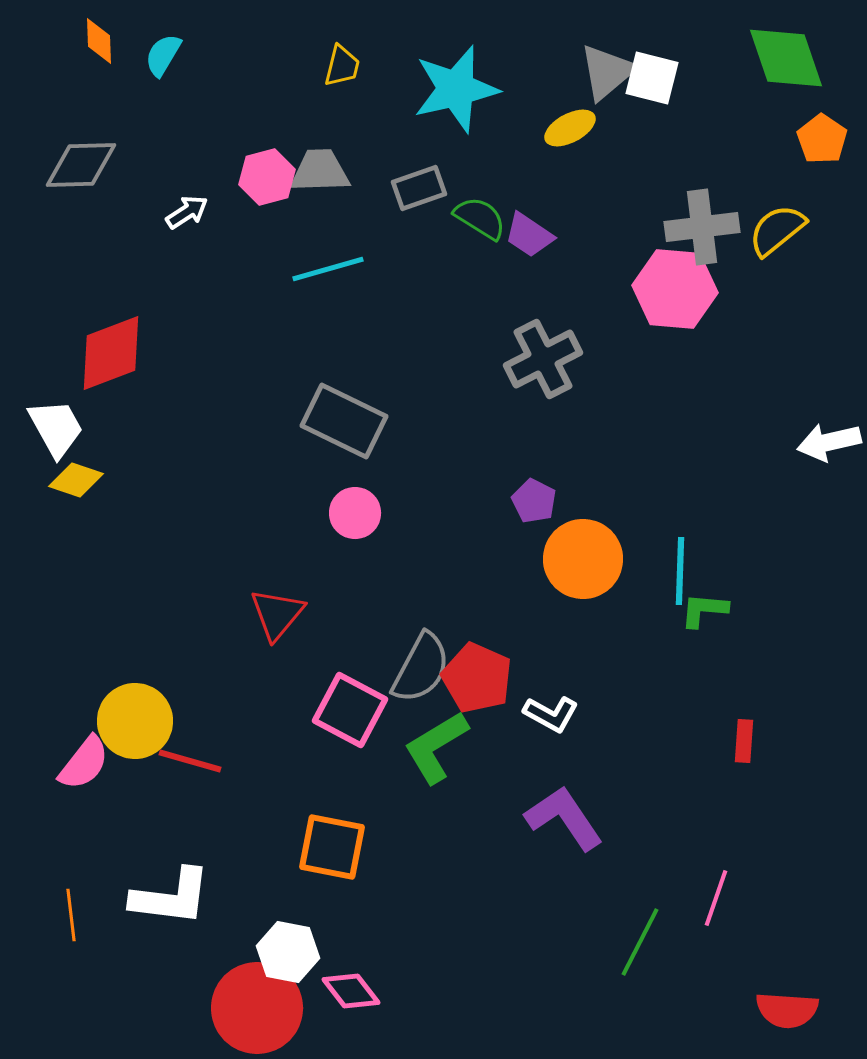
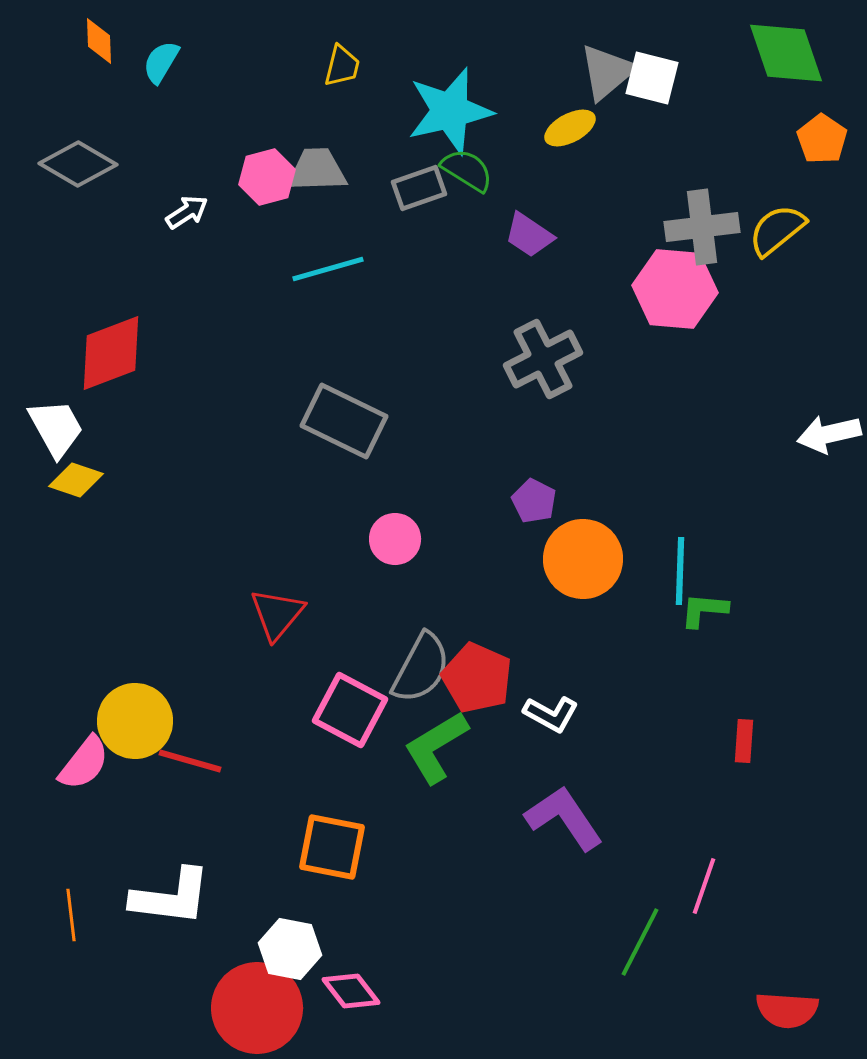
cyan semicircle at (163, 55): moved 2 px left, 7 px down
green diamond at (786, 58): moved 5 px up
cyan star at (456, 89): moved 6 px left, 22 px down
gray diamond at (81, 165): moved 3 px left, 1 px up; rotated 32 degrees clockwise
gray trapezoid at (320, 171): moved 3 px left, 1 px up
green semicircle at (480, 218): moved 13 px left, 48 px up
white arrow at (829, 442): moved 8 px up
pink circle at (355, 513): moved 40 px right, 26 px down
pink line at (716, 898): moved 12 px left, 12 px up
white hexagon at (288, 952): moved 2 px right, 3 px up
